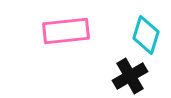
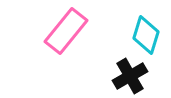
pink rectangle: rotated 45 degrees counterclockwise
